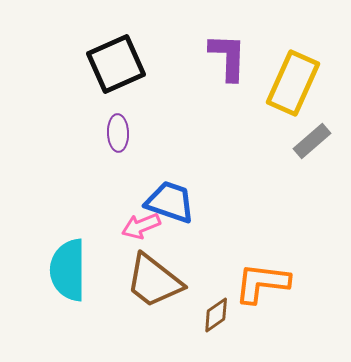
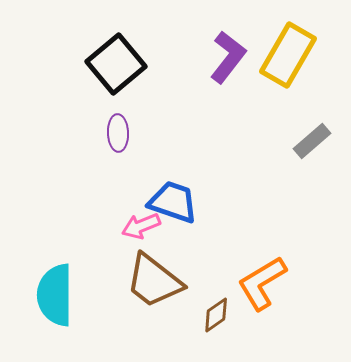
purple L-shape: rotated 36 degrees clockwise
black square: rotated 16 degrees counterclockwise
yellow rectangle: moved 5 px left, 28 px up; rotated 6 degrees clockwise
blue trapezoid: moved 3 px right
cyan semicircle: moved 13 px left, 25 px down
orange L-shape: rotated 38 degrees counterclockwise
